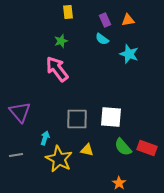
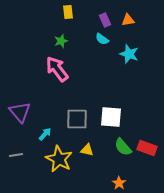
cyan arrow: moved 4 px up; rotated 24 degrees clockwise
